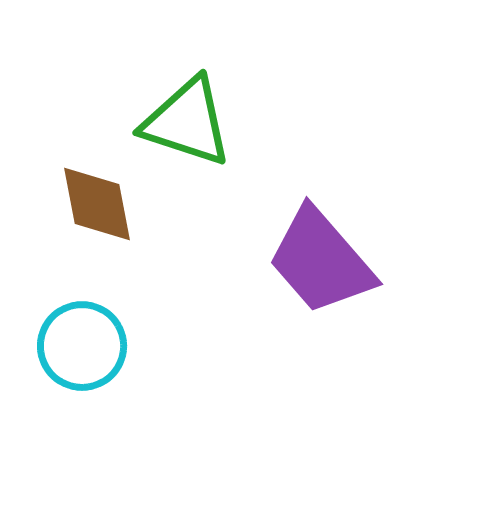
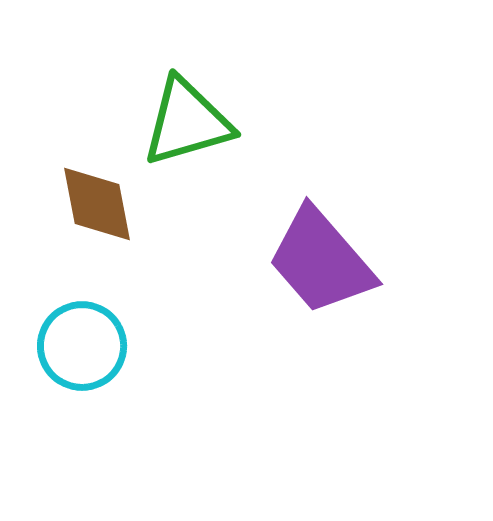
green triangle: rotated 34 degrees counterclockwise
